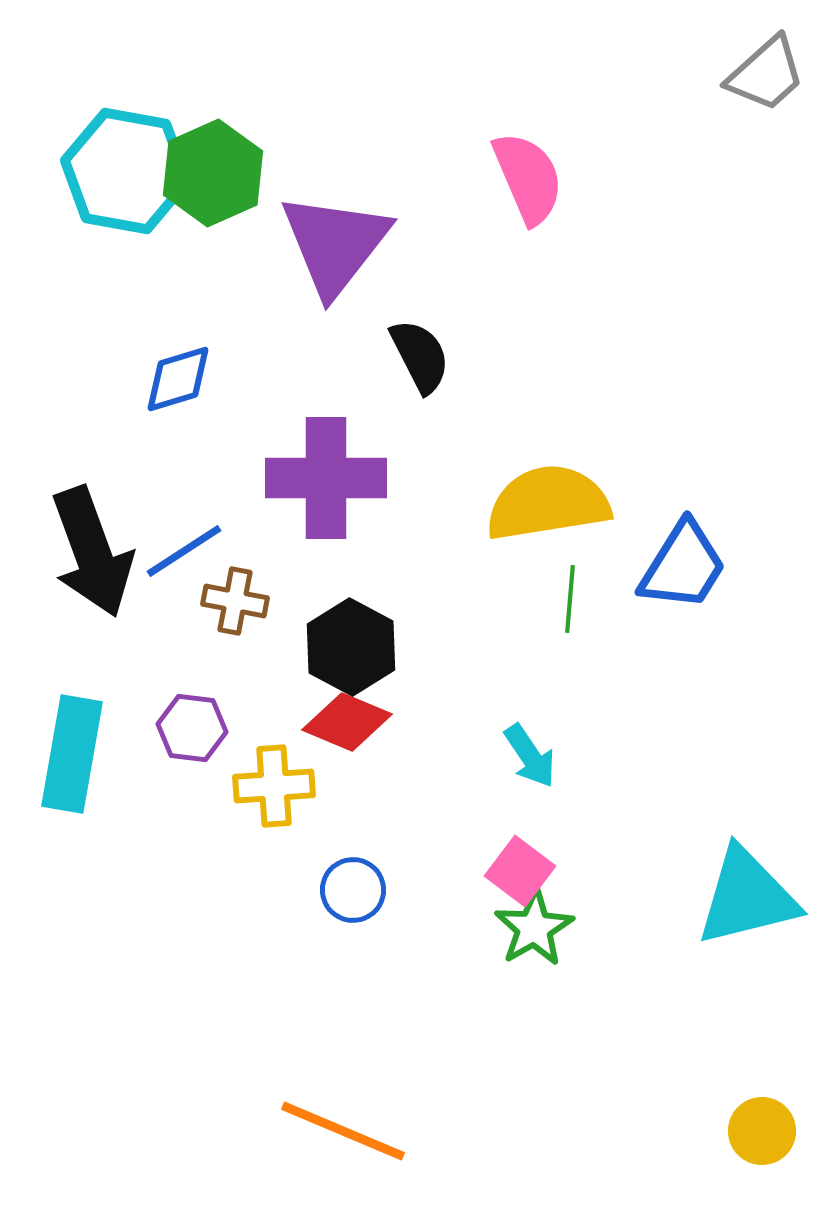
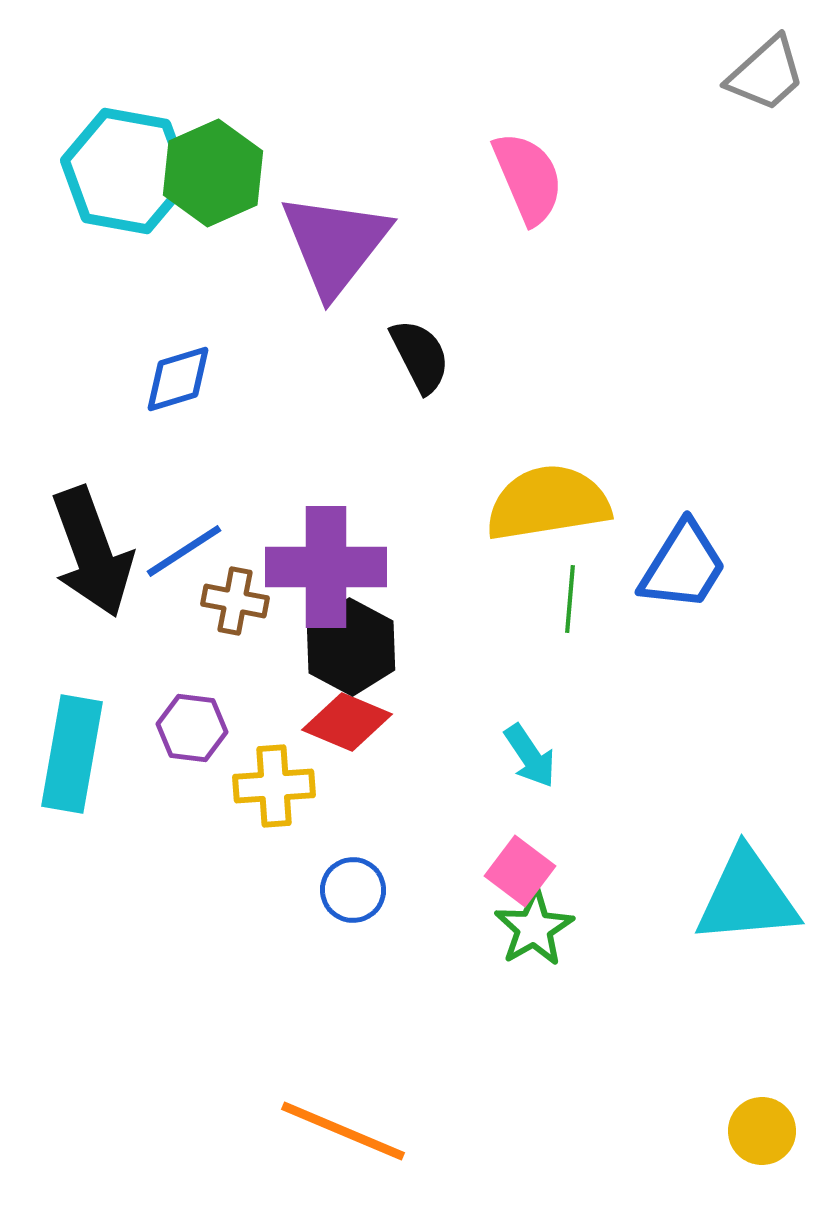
purple cross: moved 89 px down
cyan triangle: rotated 9 degrees clockwise
